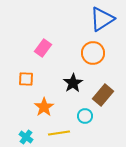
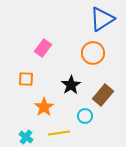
black star: moved 2 px left, 2 px down
